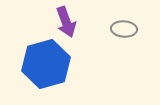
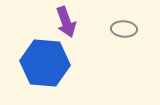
blue hexagon: moved 1 px left, 1 px up; rotated 21 degrees clockwise
